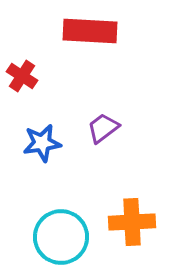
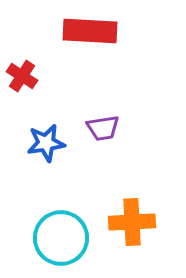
purple trapezoid: rotated 152 degrees counterclockwise
blue star: moved 4 px right
cyan circle: moved 1 px down
